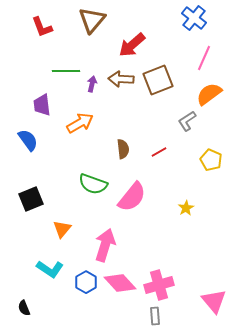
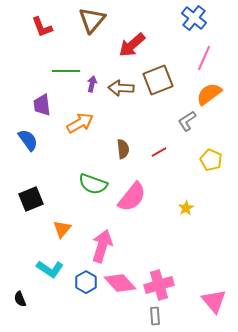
brown arrow: moved 9 px down
pink arrow: moved 3 px left, 1 px down
black semicircle: moved 4 px left, 9 px up
